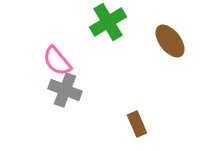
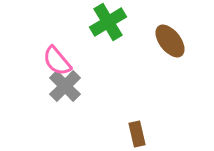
gray cross: moved 4 px up; rotated 24 degrees clockwise
brown rectangle: moved 10 px down; rotated 10 degrees clockwise
